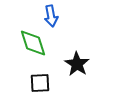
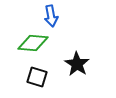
green diamond: rotated 68 degrees counterclockwise
black square: moved 3 px left, 6 px up; rotated 20 degrees clockwise
